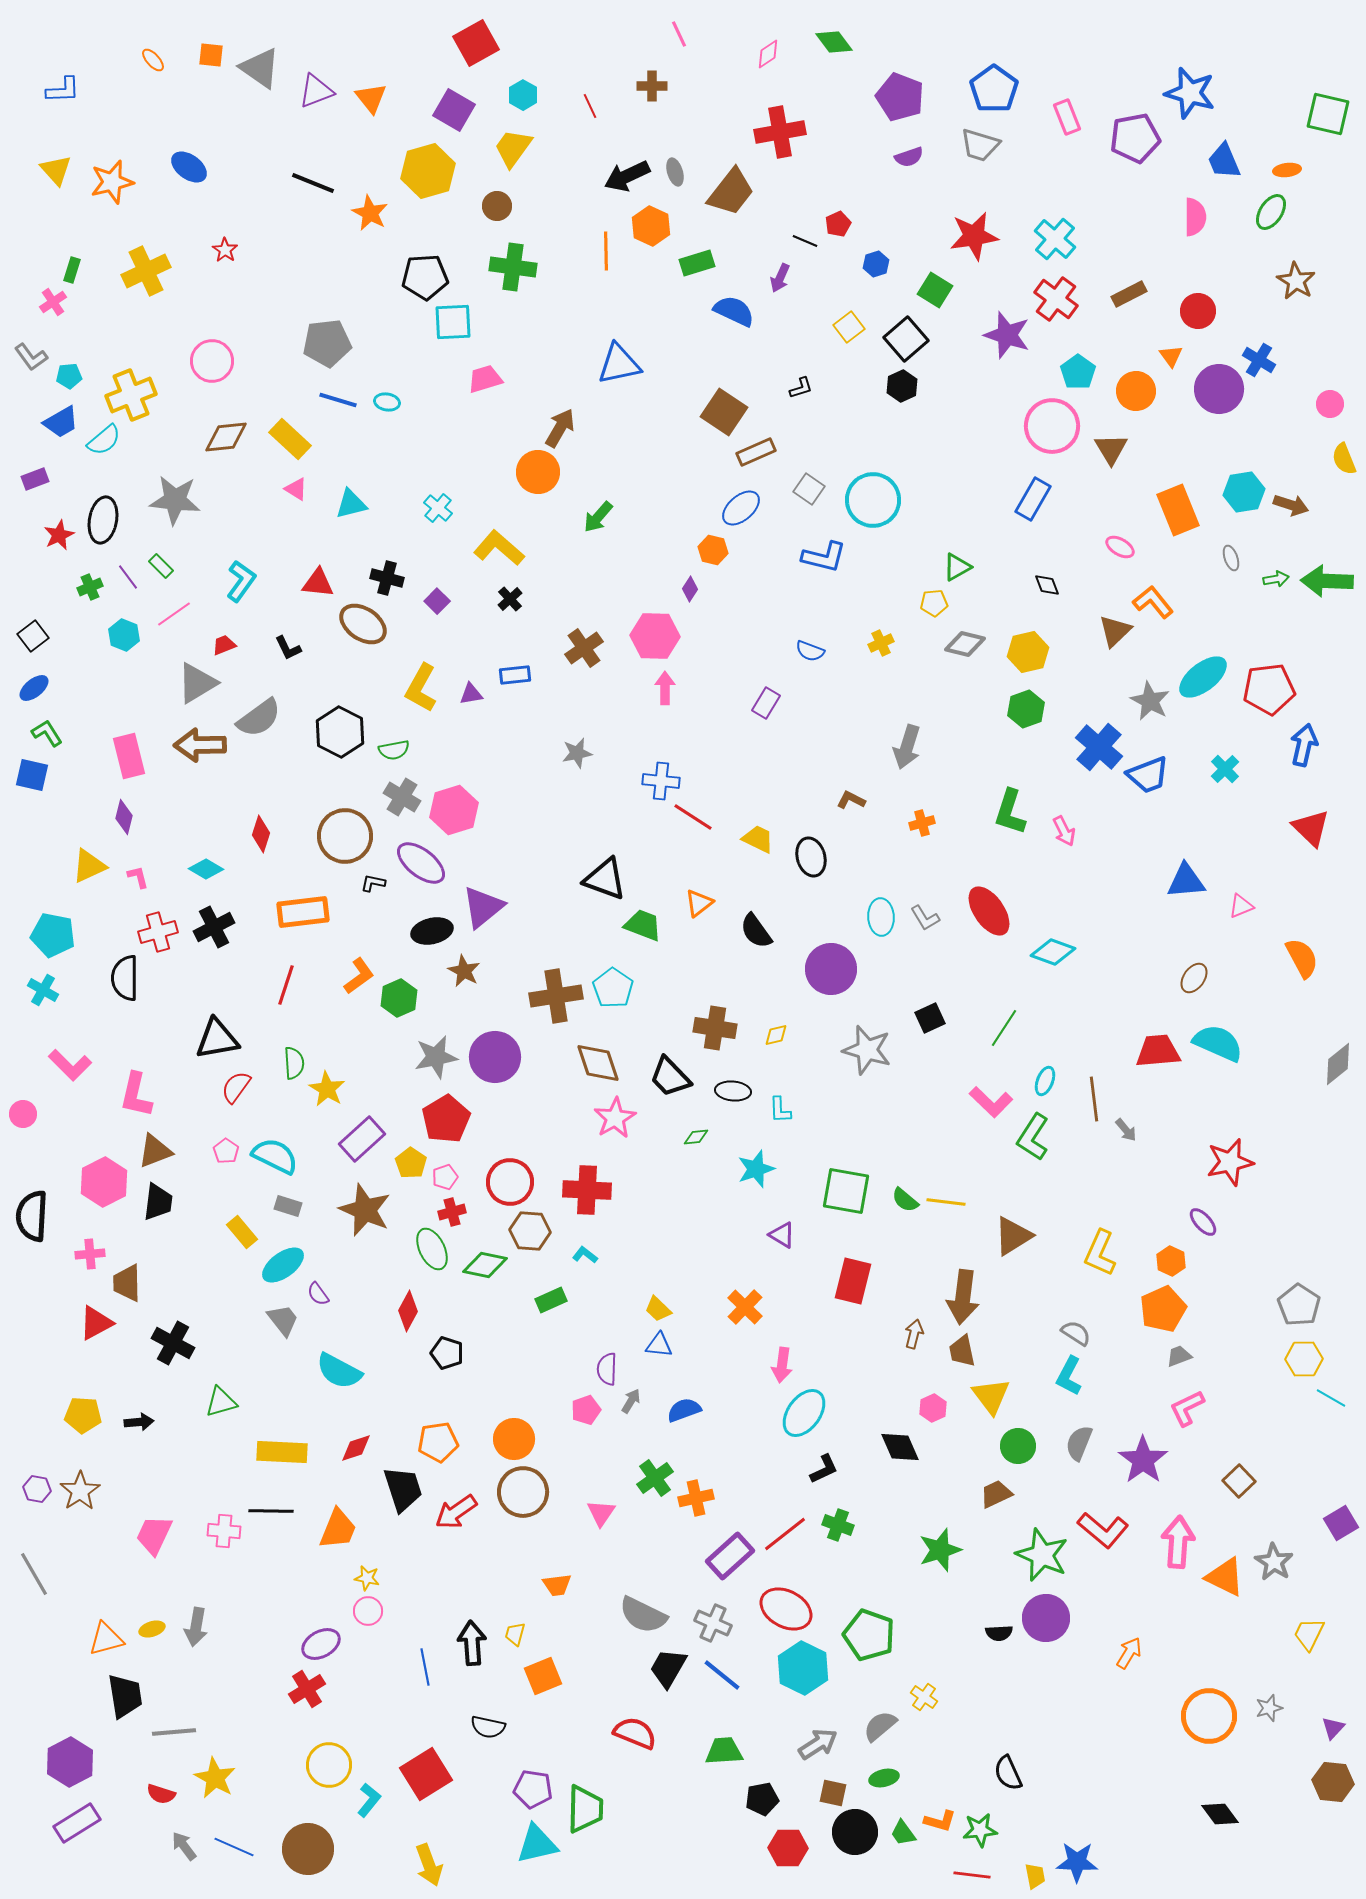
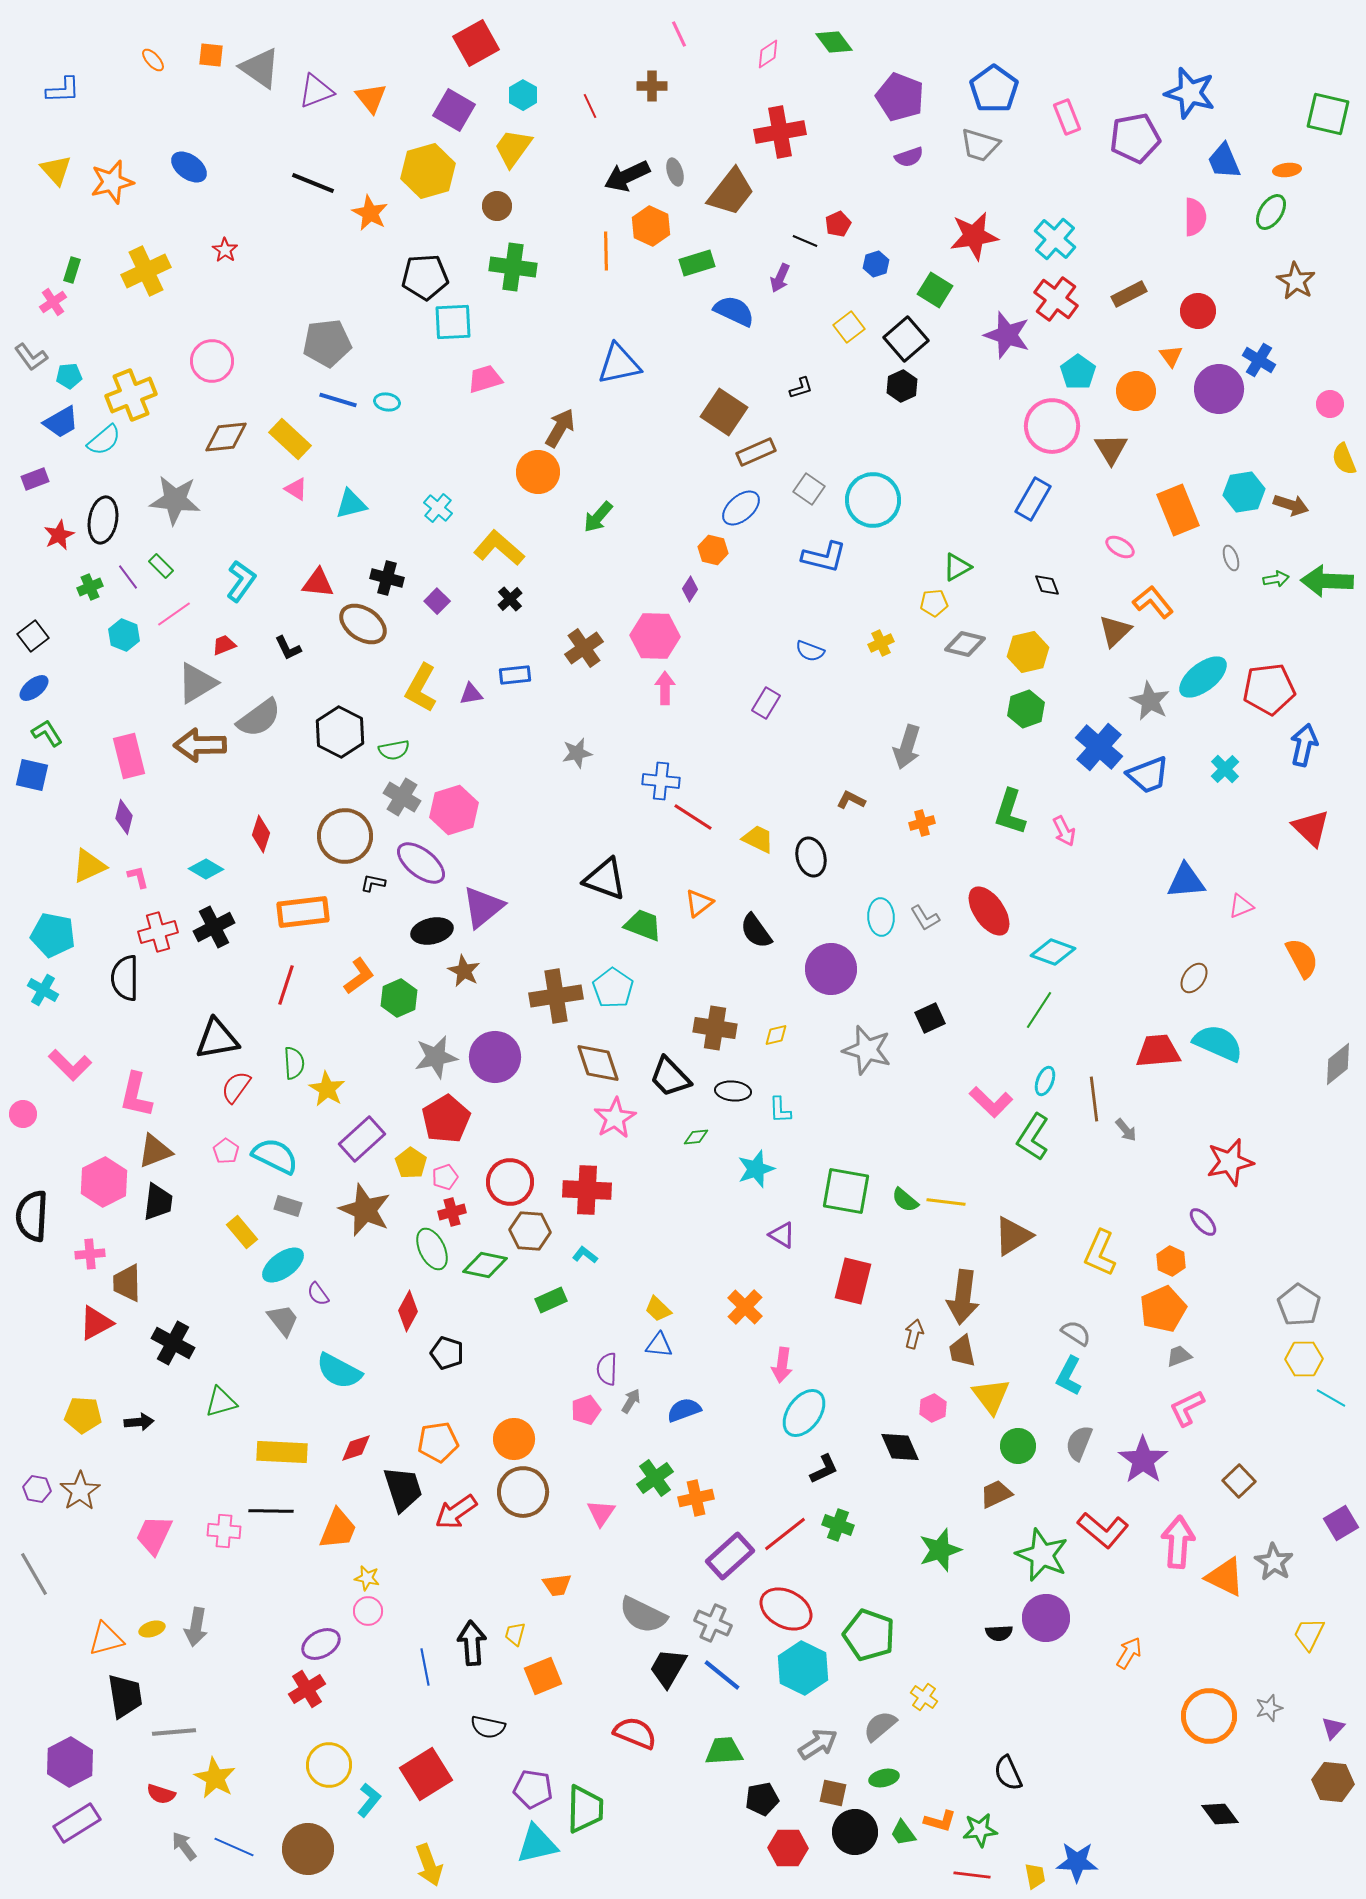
green line at (1004, 1028): moved 35 px right, 18 px up
